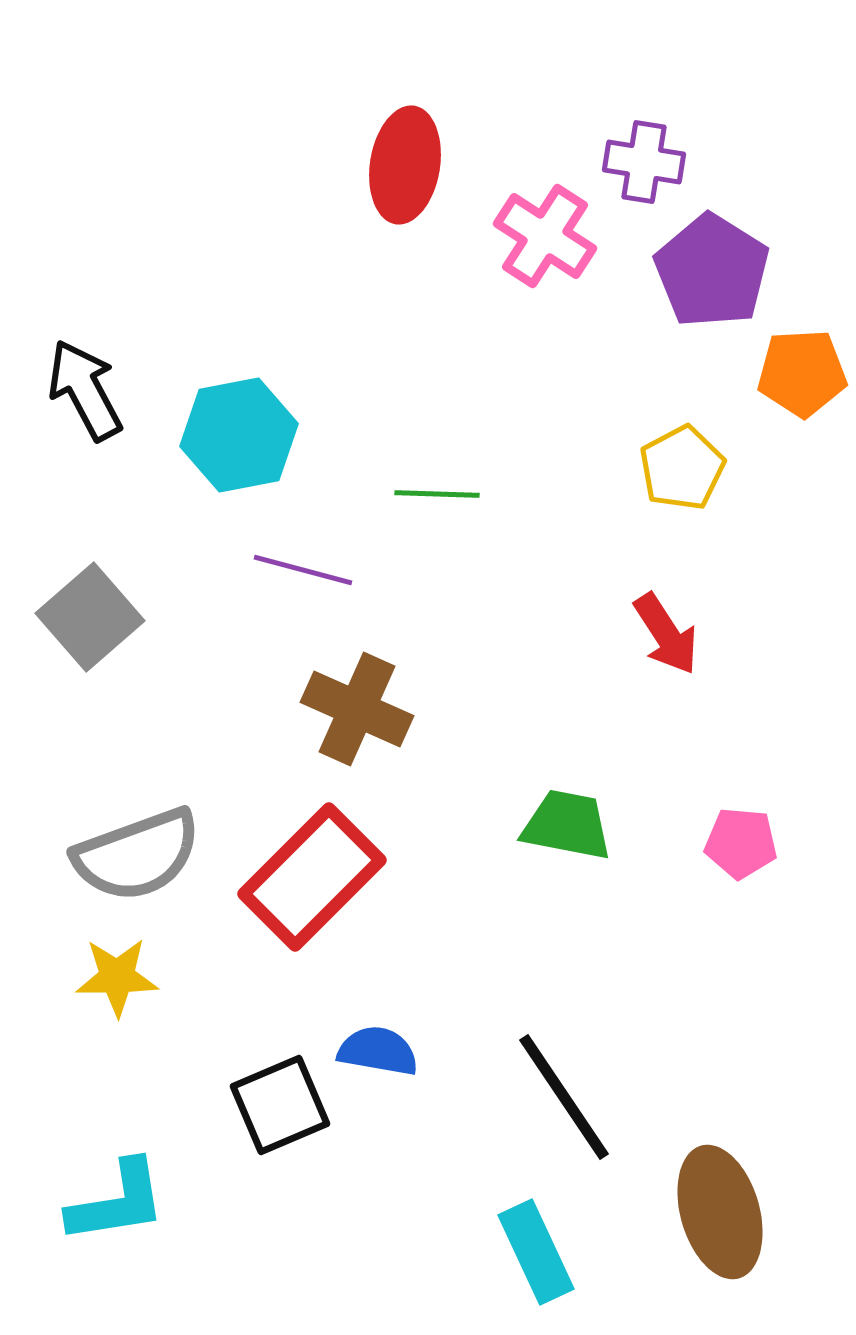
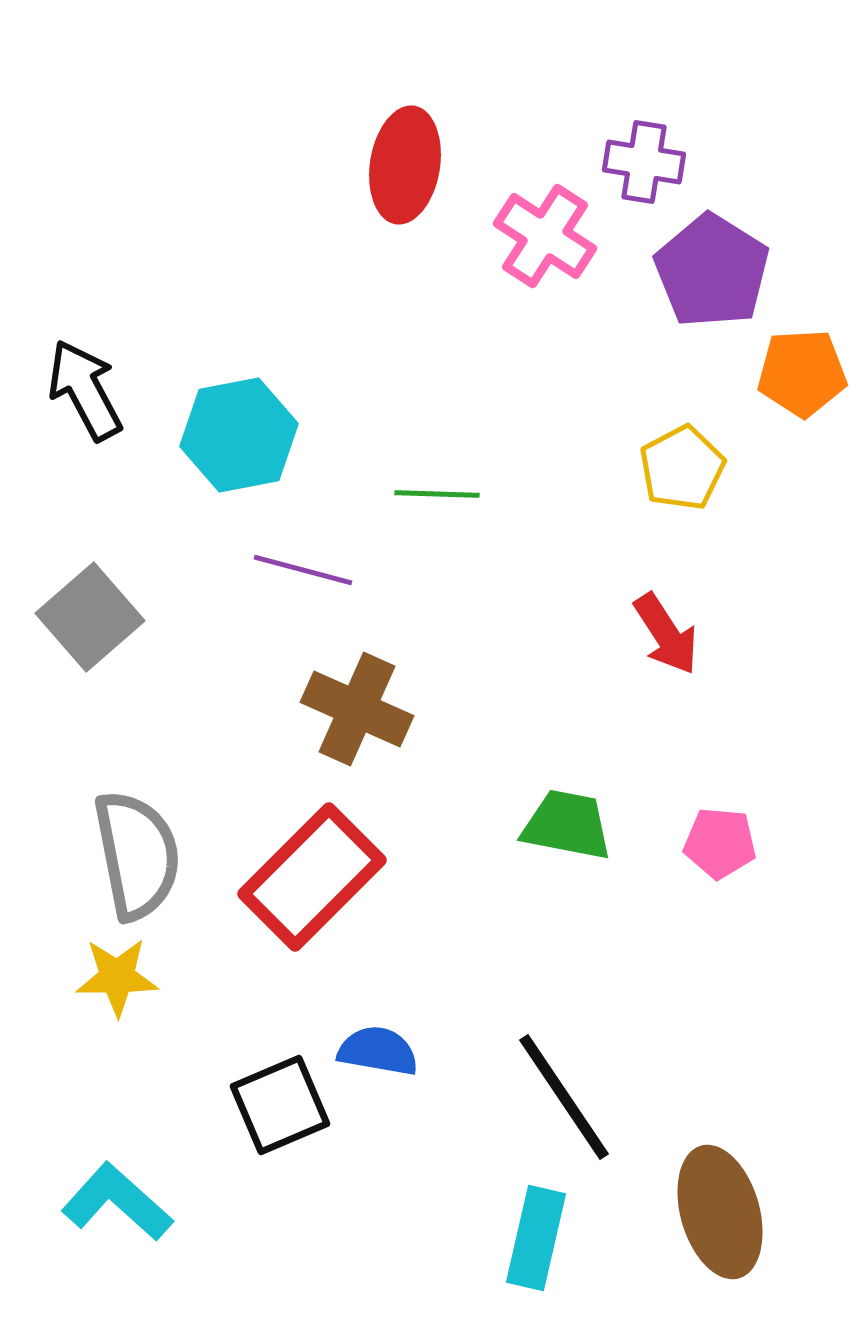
pink pentagon: moved 21 px left
gray semicircle: rotated 81 degrees counterclockwise
cyan L-shape: rotated 129 degrees counterclockwise
cyan rectangle: moved 14 px up; rotated 38 degrees clockwise
